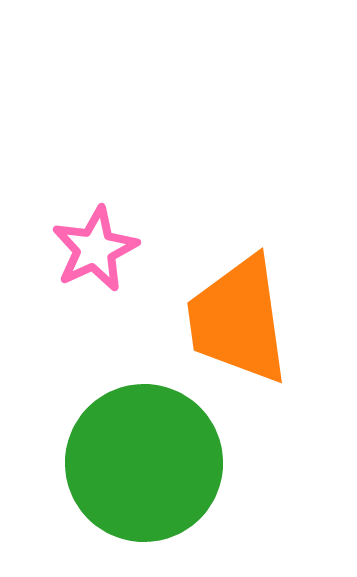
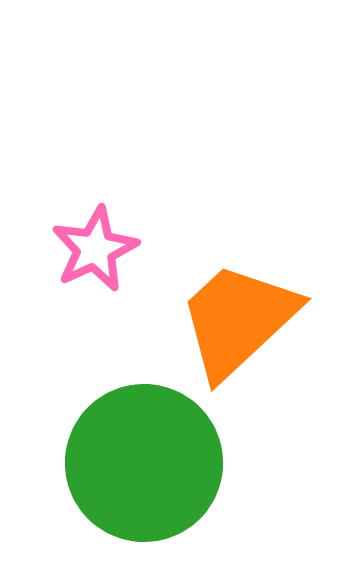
orange trapezoid: rotated 55 degrees clockwise
